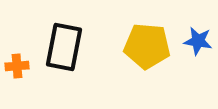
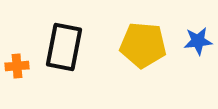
blue star: rotated 16 degrees counterclockwise
yellow pentagon: moved 4 px left, 1 px up
